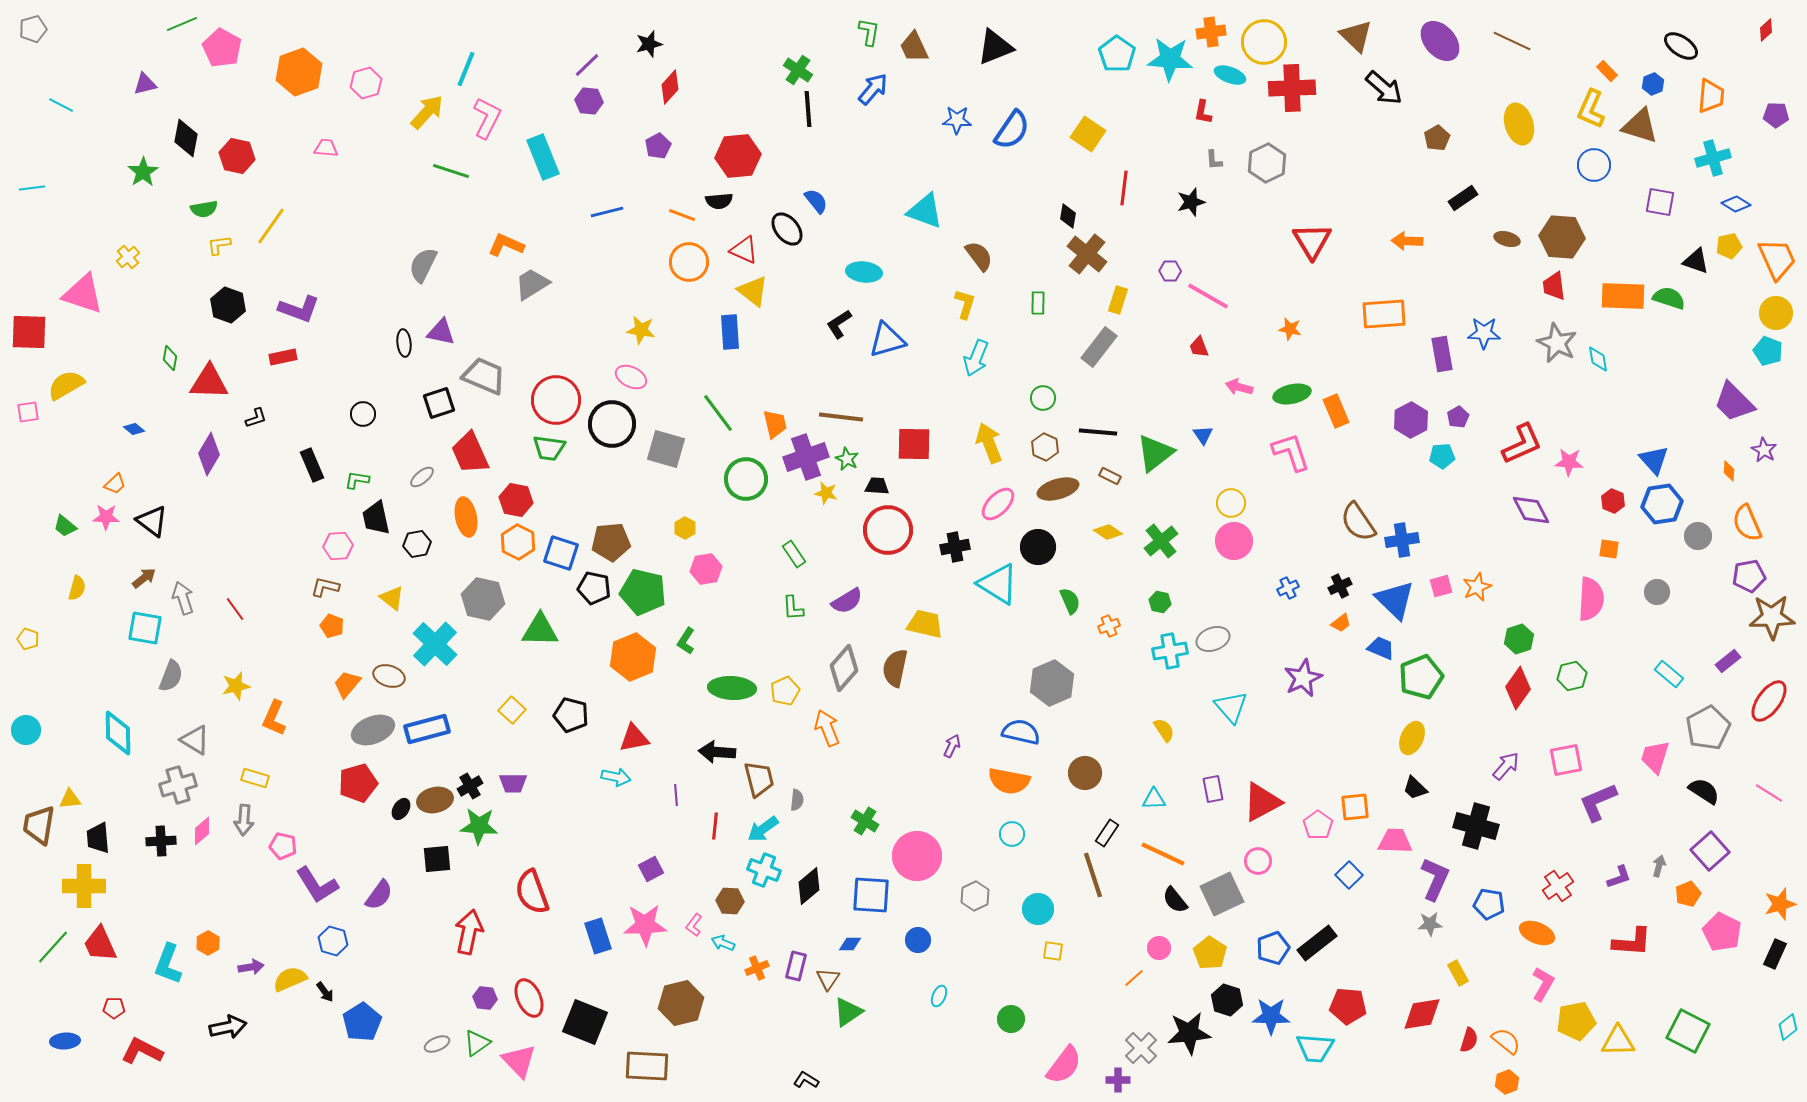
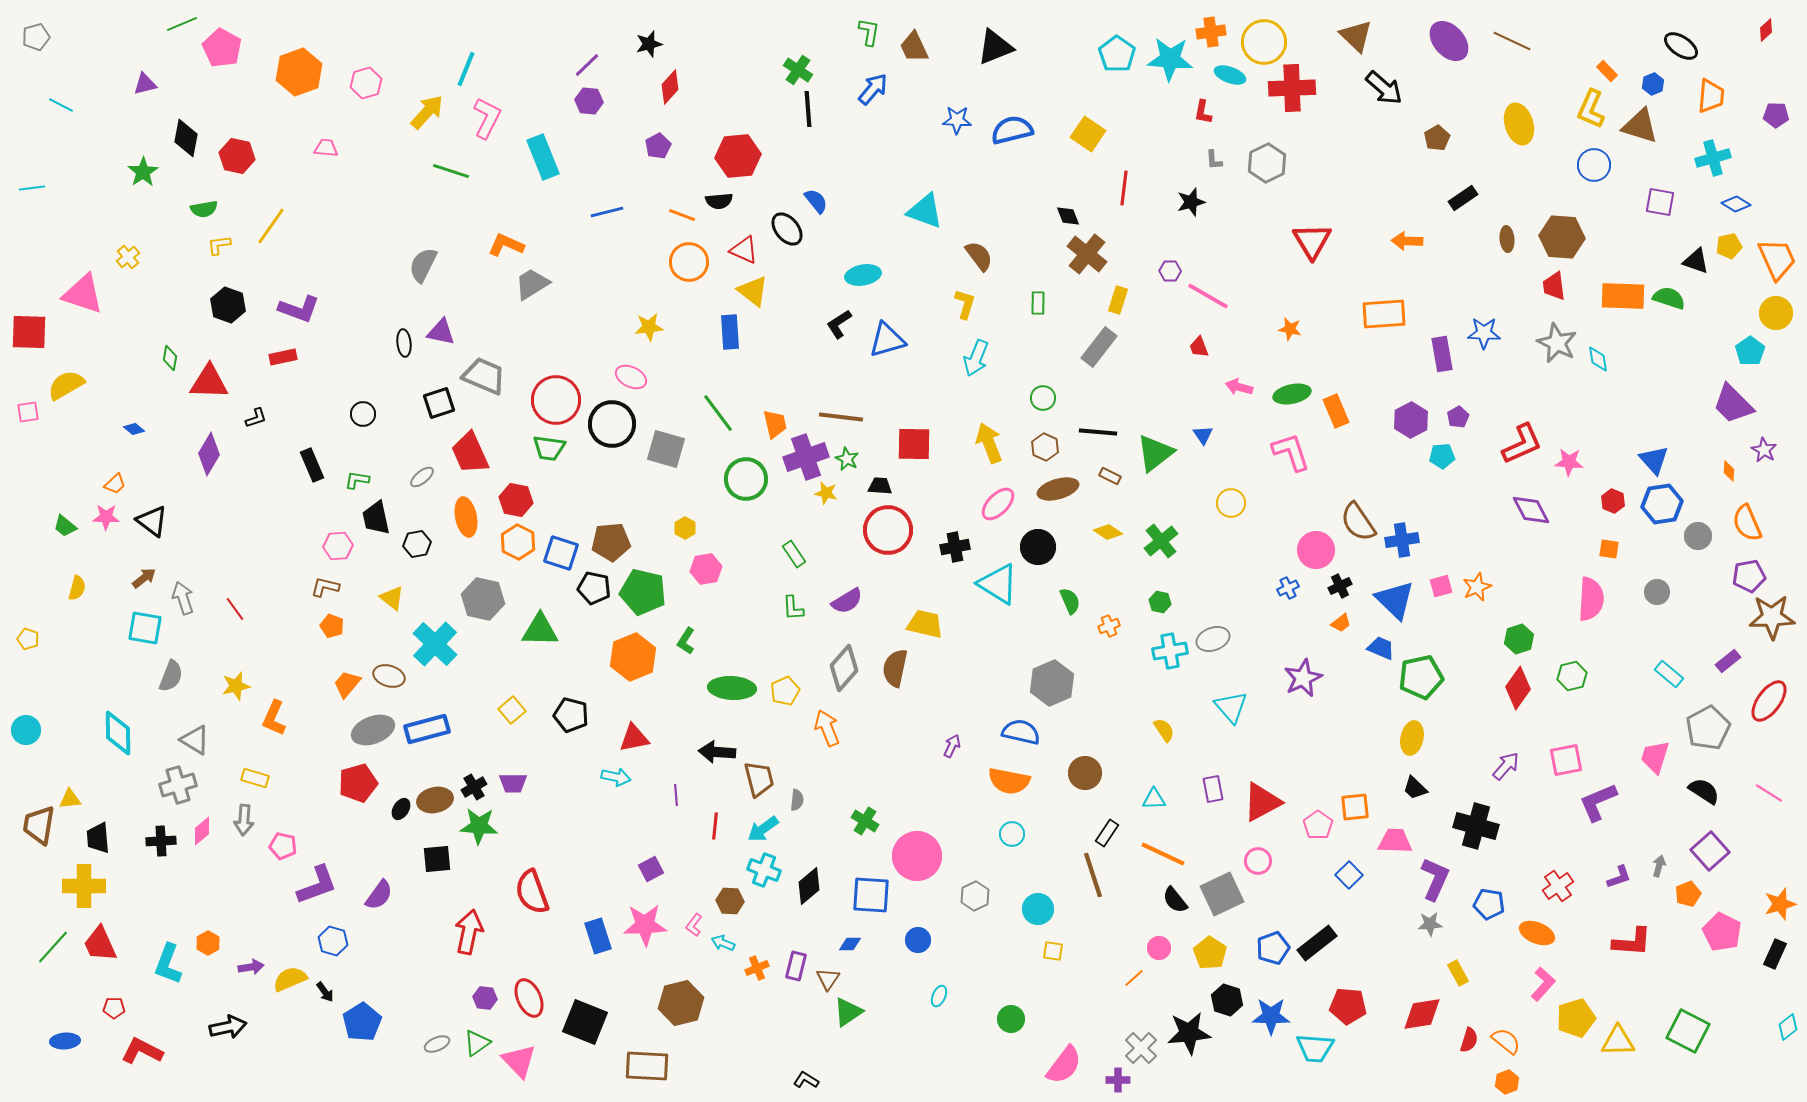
gray pentagon at (33, 29): moved 3 px right, 8 px down
purple ellipse at (1440, 41): moved 9 px right
blue semicircle at (1012, 130): rotated 138 degrees counterclockwise
black diamond at (1068, 216): rotated 30 degrees counterclockwise
brown ellipse at (1507, 239): rotated 70 degrees clockwise
cyan ellipse at (864, 272): moved 1 px left, 3 px down; rotated 16 degrees counterclockwise
yellow star at (641, 330): moved 8 px right, 3 px up; rotated 16 degrees counterclockwise
cyan pentagon at (1768, 351): moved 18 px left; rotated 16 degrees clockwise
purple trapezoid at (1734, 402): moved 1 px left, 2 px down
black trapezoid at (877, 486): moved 3 px right
pink circle at (1234, 541): moved 82 px right, 9 px down
green pentagon at (1421, 677): rotated 9 degrees clockwise
yellow square at (512, 710): rotated 8 degrees clockwise
yellow ellipse at (1412, 738): rotated 12 degrees counterclockwise
black cross at (470, 786): moved 4 px right, 1 px down
purple L-shape at (317, 885): rotated 78 degrees counterclockwise
pink L-shape at (1543, 984): rotated 12 degrees clockwise
yellow pentagon at (1576, 1021): moved 3 px up; rotated 6 degrees counterclockwise
